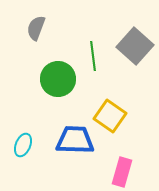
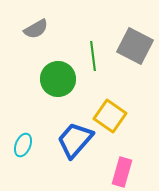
gray semicircle: moved 1 px down; rotated 140 degrees counterclockwise
gray square: rotated 15 degrees counterclockwise
blue trapezoid: rotated 51 degrees counterclockwise
